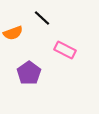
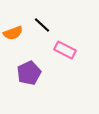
black line: moved 7 px down
purple pentagon: rotated 10 degrees clockwise
